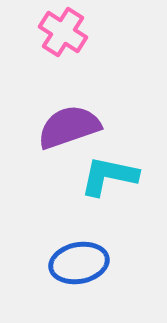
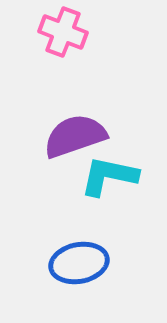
pink cross: rotated 12 degrees counterclockwise
purple semicircle: moved 6 px right, 9 px down
